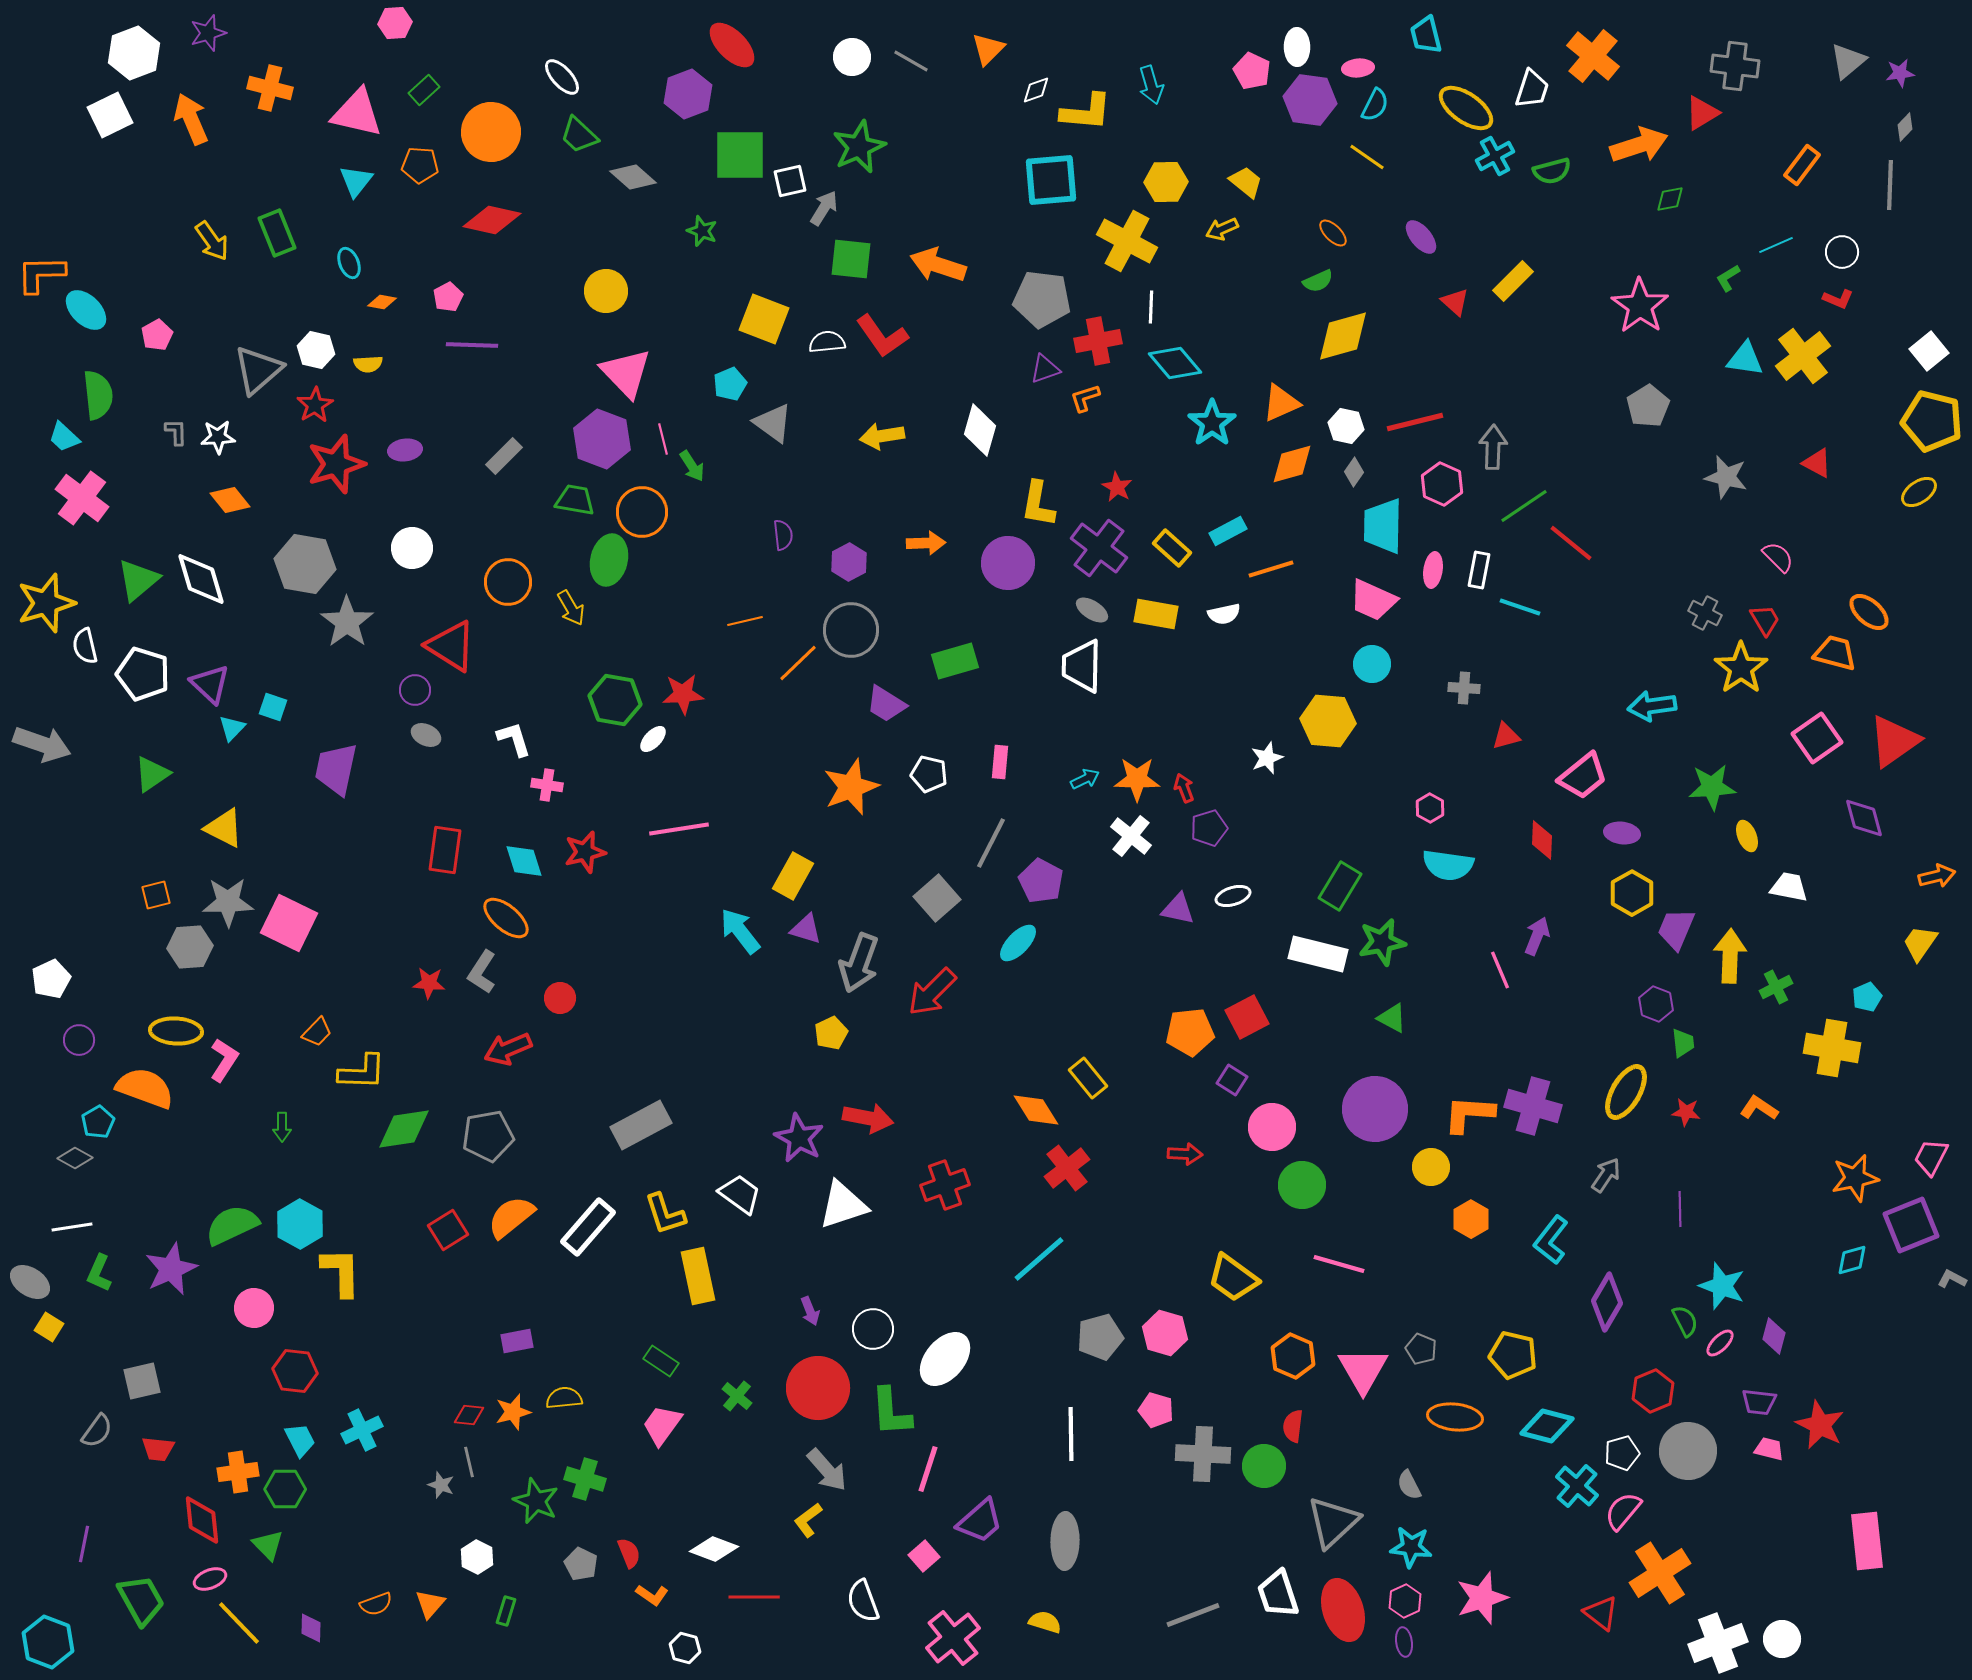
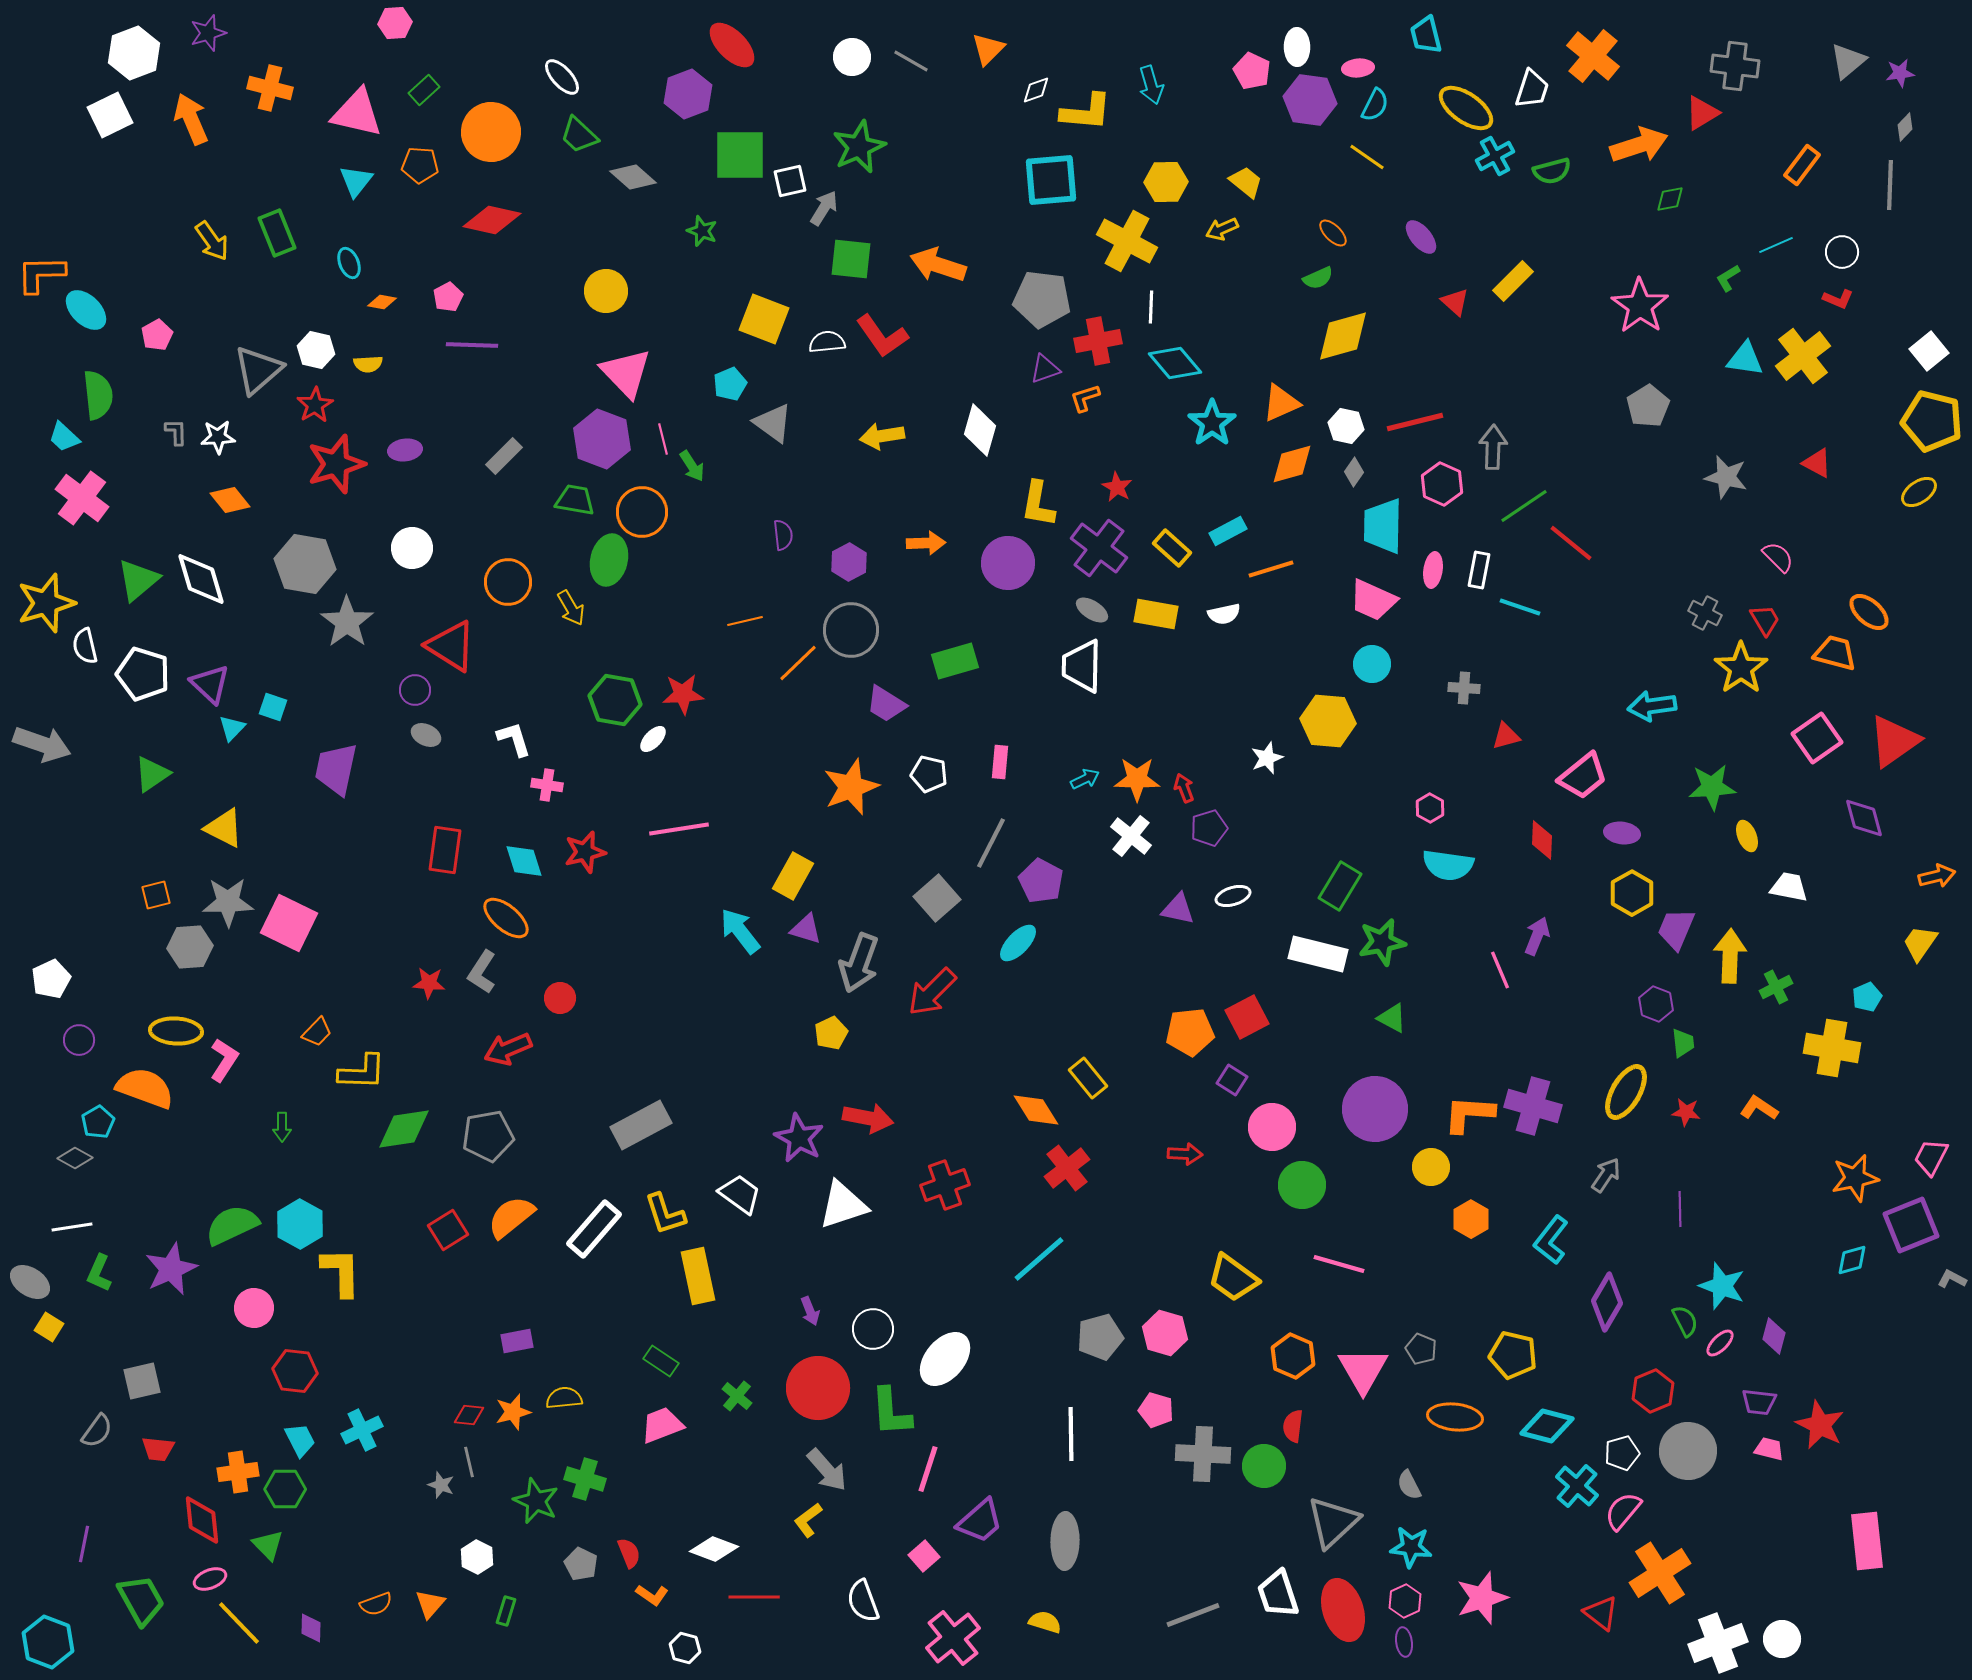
green semicircle at (1318, 281): moved 3 px up
white rectangle at (588, 1227): moved 6 px right, 2 px down
pink trapezoid at (662, 1425): rotated 33 degrees clockwise
